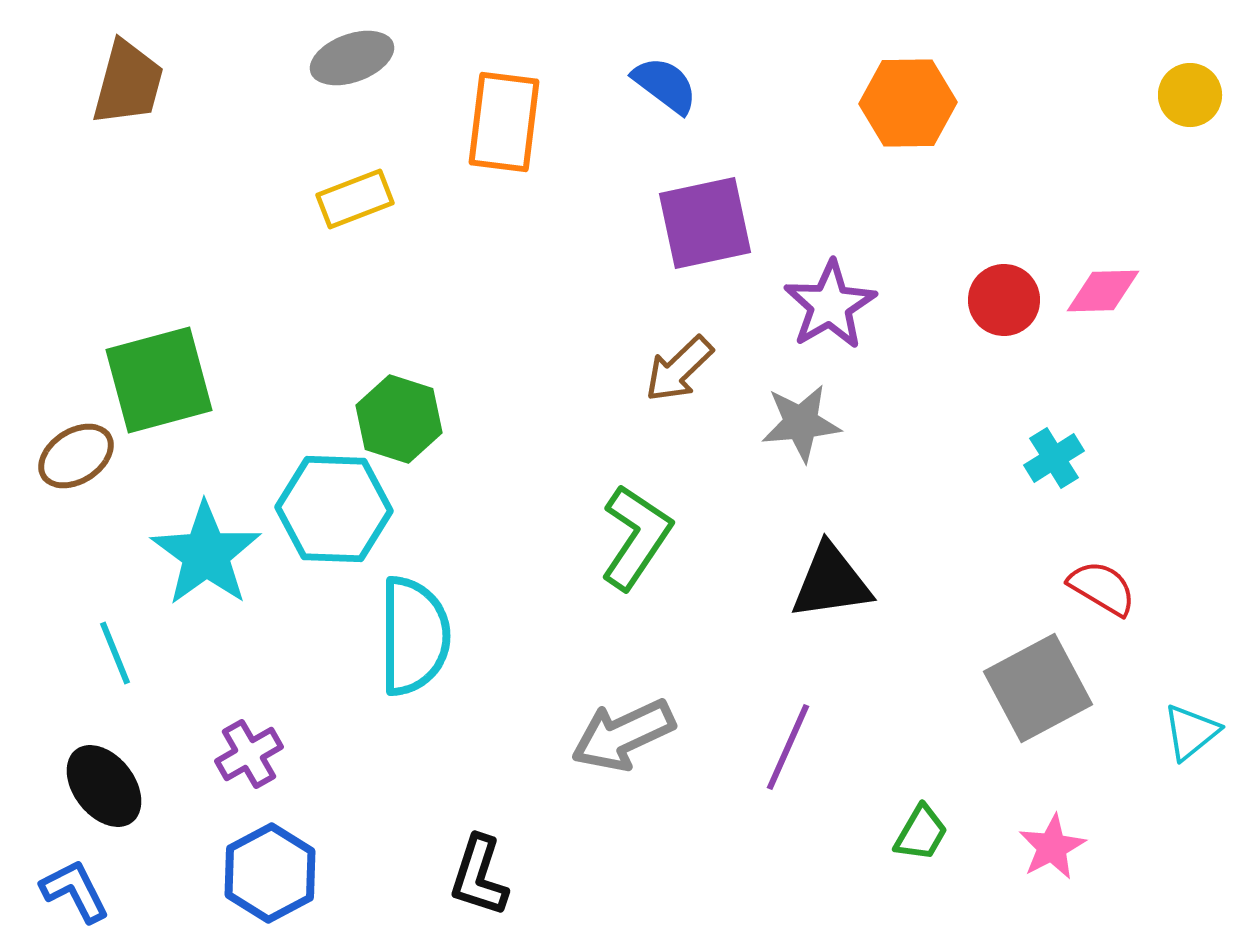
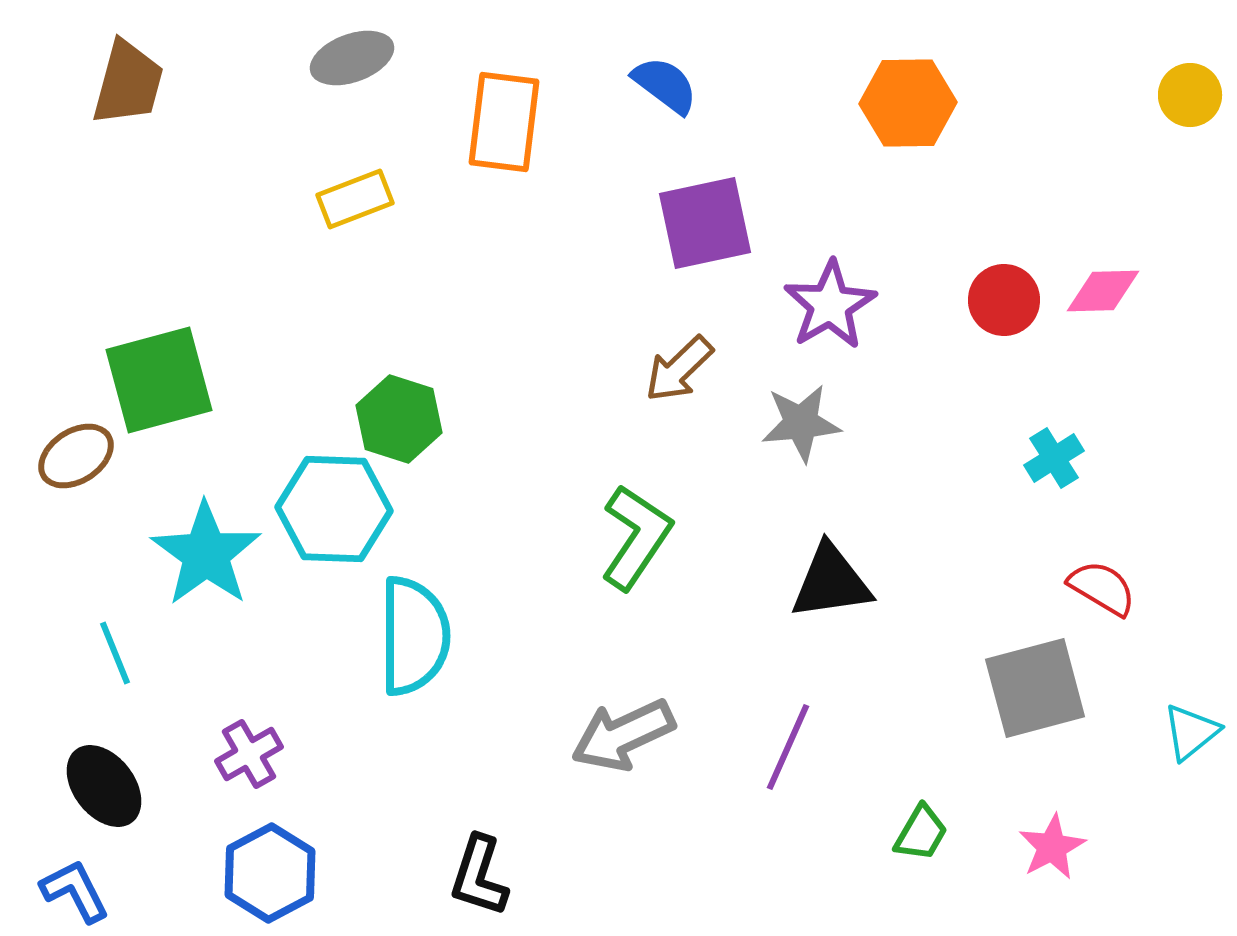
gray square: moved 3 px left; rotated 13 degrees clockwise
